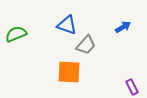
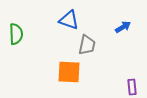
blue triangle: moved 2 px right, 5 px up
green semicircle: rotated 110 degrees clockwise
gray trapezoid: moved 1 px right; rotated 30 degrees counterclockwise
purple rectangle: rotated 21 degrees clockwise
